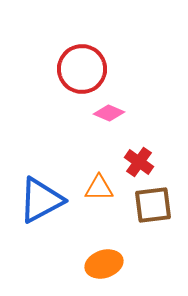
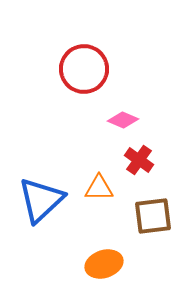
red circle: moved 2 px right
pink diamond: moved 14 px right, 7 px down
red cross: moved 2 px up
blue triangle: rotated 15 degrees counterclockwise
brown square: moved 11 px down
